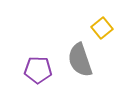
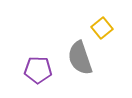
gray semicircle: moved 2 px up
